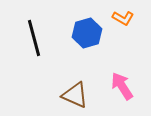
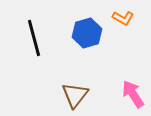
pink arrow: moved 11 px right, 8 px down
brown triangle: rotated 44 degrees clockwise
